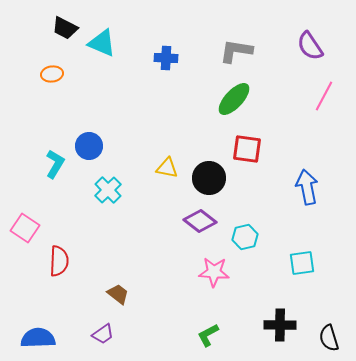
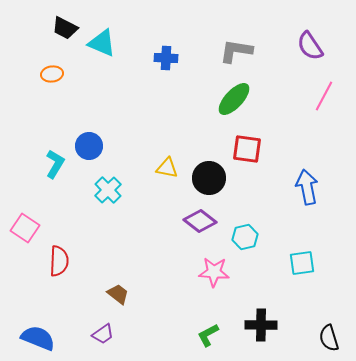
black cross: moved 19 px left
blue semicircle: rotated 24 degrees clockwise
